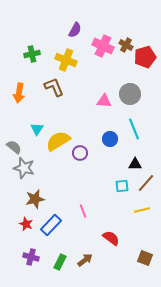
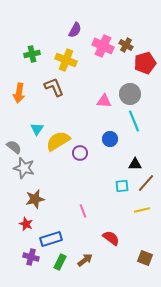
red pentagon: moved 6 px down
cyan line: moved 8 px up
blue rectangle: moved 14 px down; rotated 30 degrees clockwise
